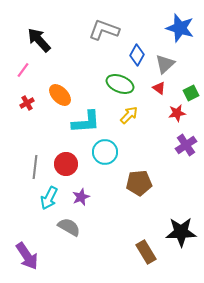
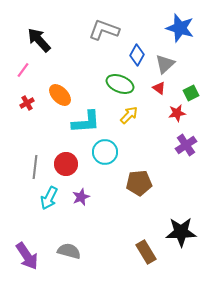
gray semicircle: moved 24 px down; rotated 15 degrees counterclockwise
